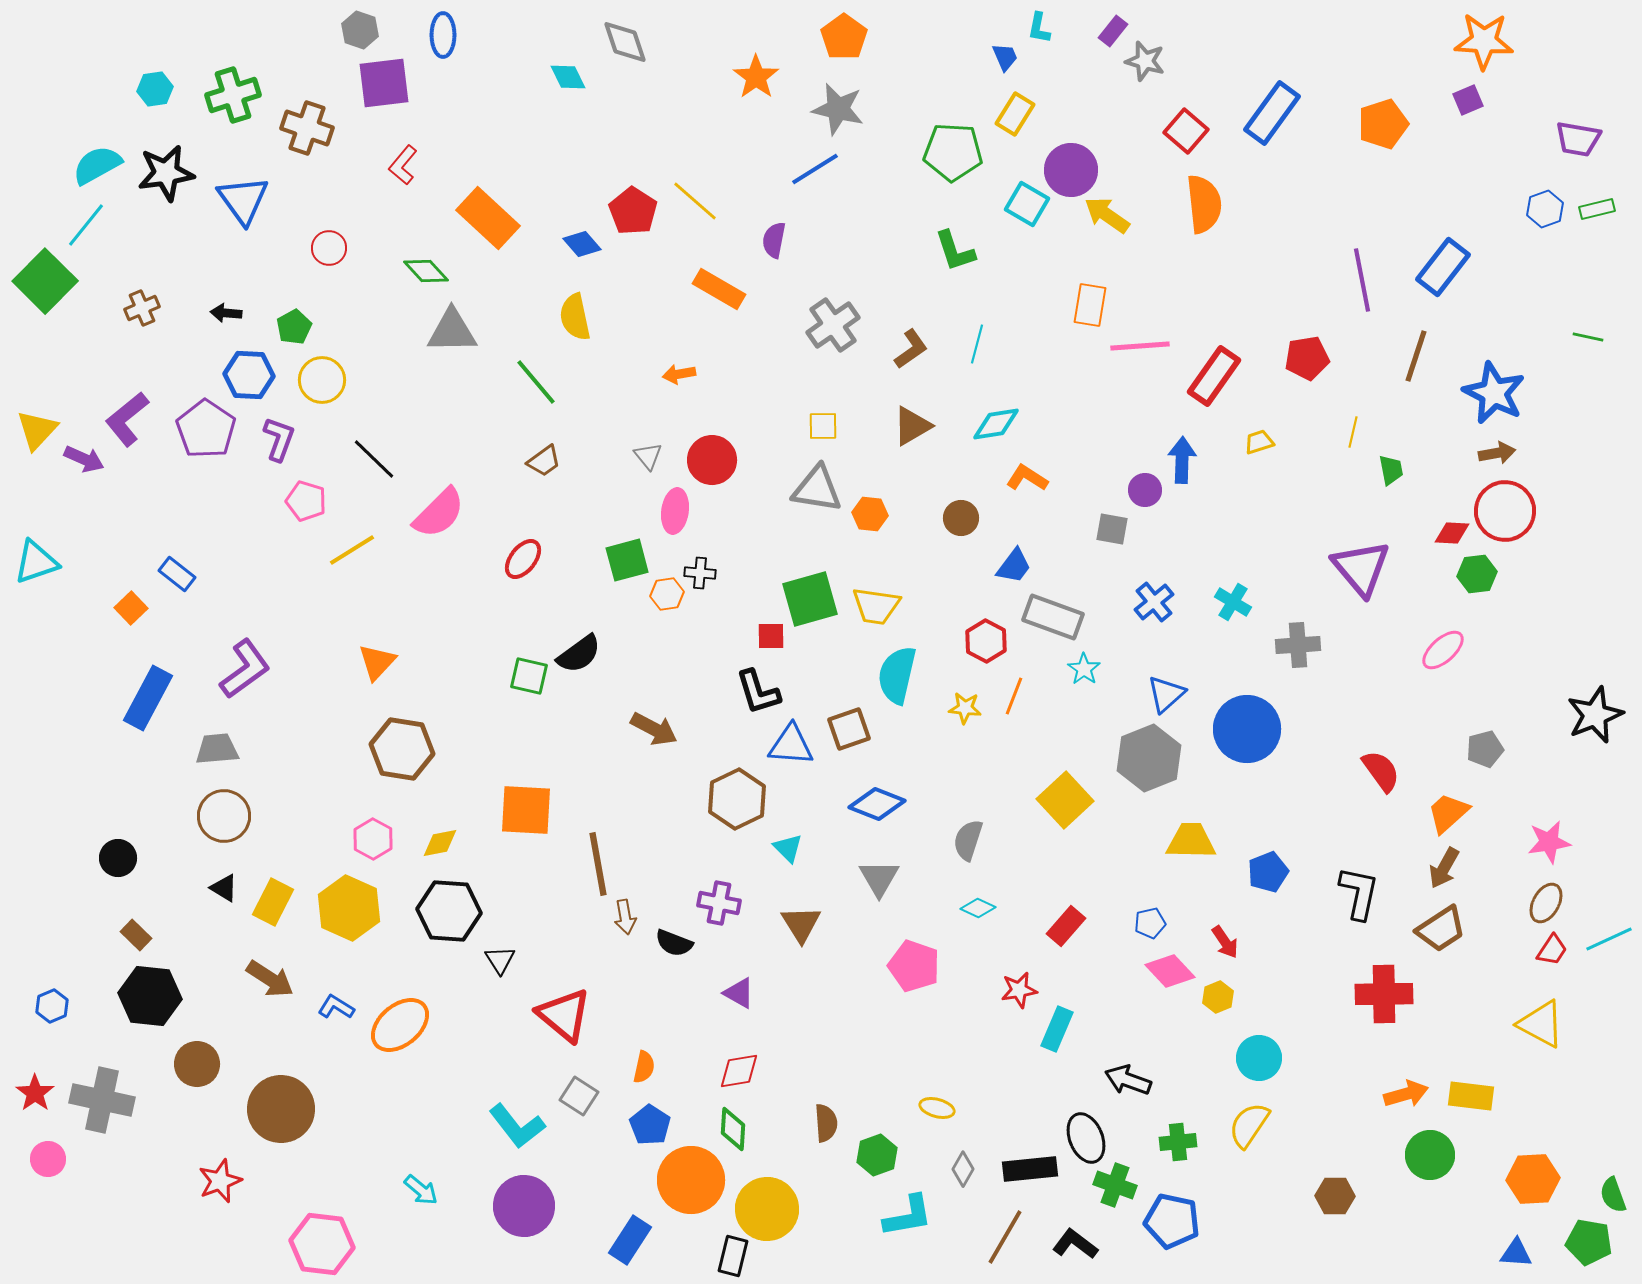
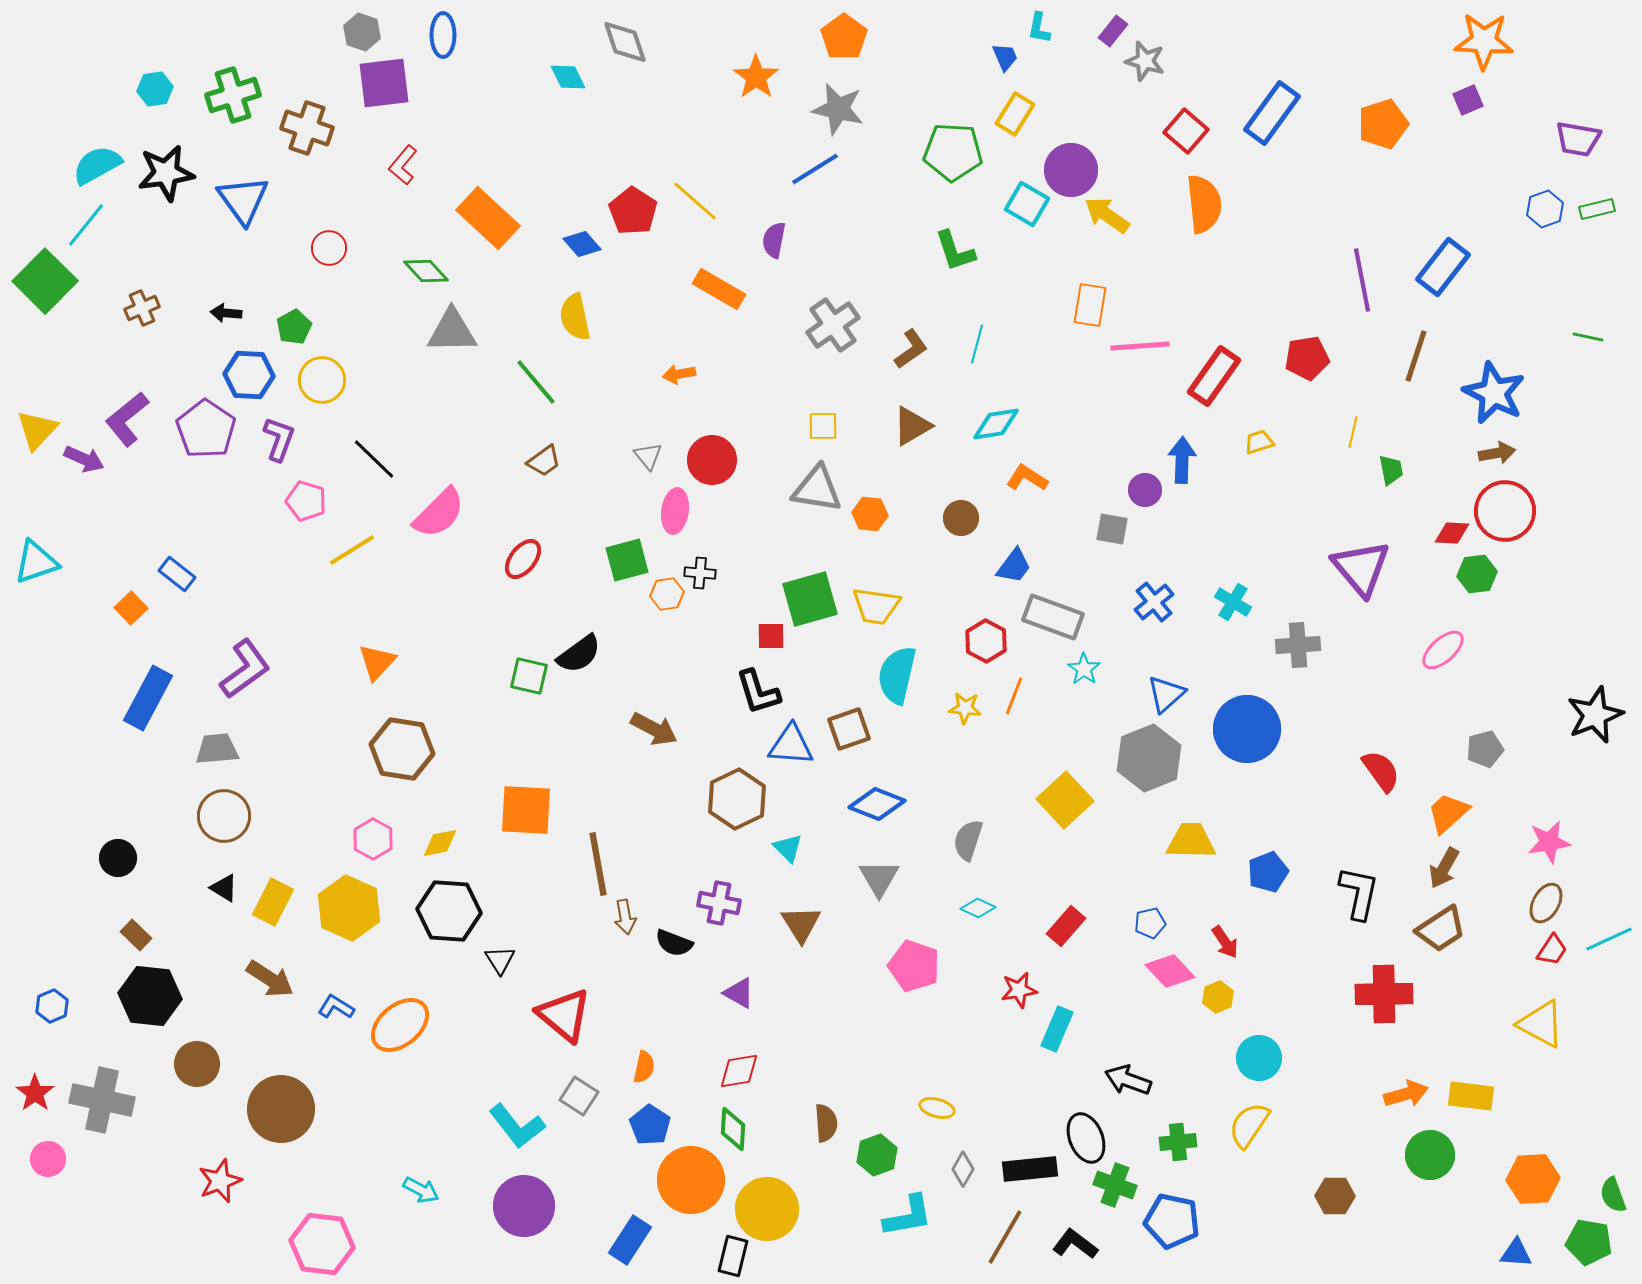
gray hexagon at (360, 30): moved 2 px right, 2 px down
cyan arrow at (421, 1190): rotated 12 degrees counterclockwise
